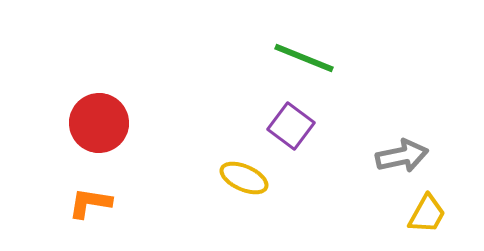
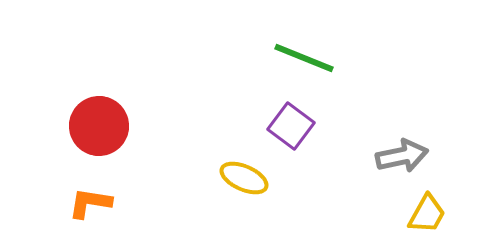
red circle: moved 3 px down
